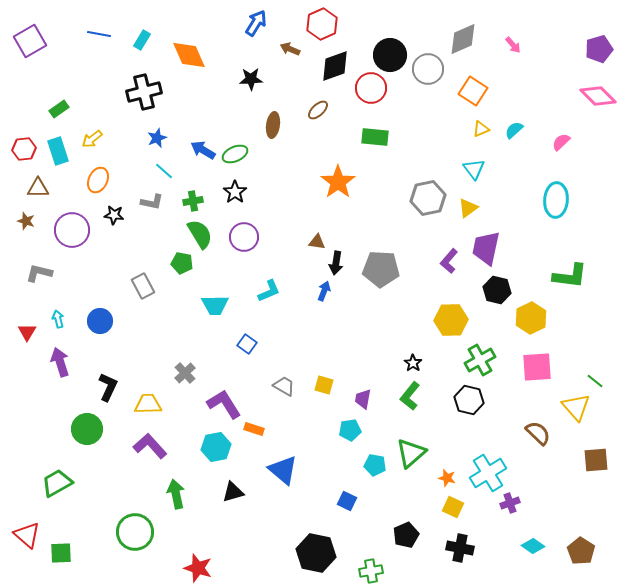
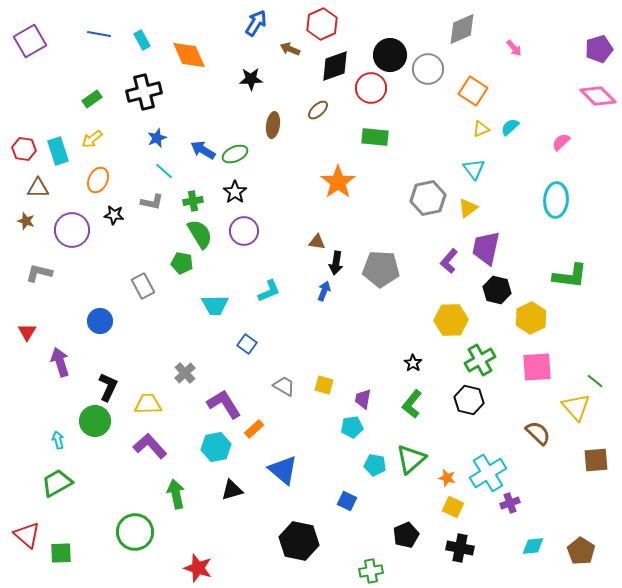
gray diamond at (463, 39): moved 1 px left, 10 px up
cyan rectangle at (142, 40): rotated 60 degrees counterclockwise
pink arrow at (513, 45): moved 1 px right, 3 px down
green rectangle at (59, 109): moved 33 px right, 10 px up
cyan semicircle at (514, 130): moved 4 px left, 3 px up
red hexagon at (24, 149): rotated 15 degrees clockwise
purple circle at (244, 237): moved 6 px up
cyan arrow at (58, 319): moved 121 px down
green L-shape at (410, 396): moved 2 px right, 8 px down
green circle at (87, 429): moved 8 px right, 8 px up
orange rectangle at (254, 429): rotated 60 degrees counterclockwise
cyan pentagon at (350, 430): moved 2 px right, 3 px up
green triangle at (411, 453): moved 6 px down
black triangle at (233, 492): moved 1 px left, 2 px up
cyan diamond at (533, 546): rotated 40 degrees counterclockwise
black hexagon at (316, 553): moved 17 px left, 12 px up
